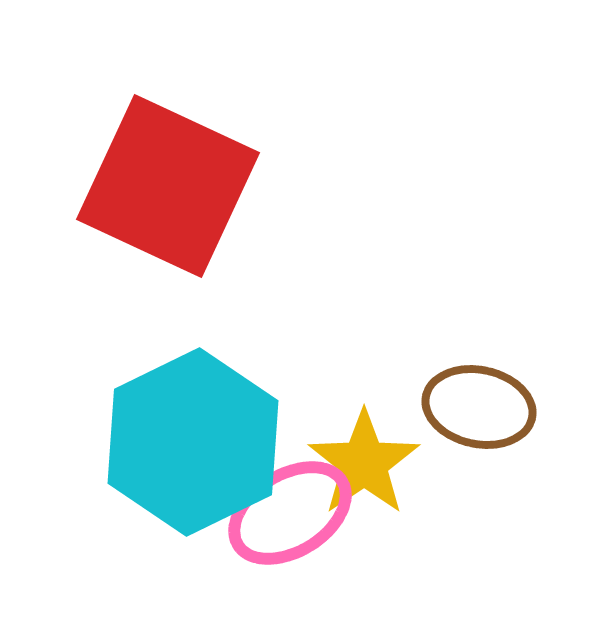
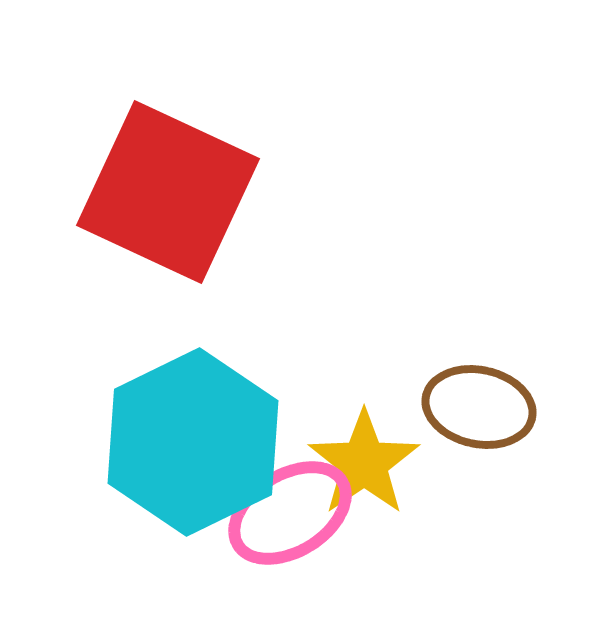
red square: moved 6 px down
